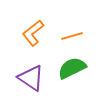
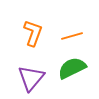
orange L-shape: rotated 148 degrees clockwise
purple triangle: rotated 36 degrees clockwise
